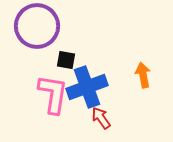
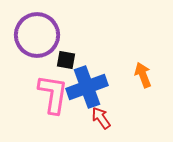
purple circle: moved 9 px down
orange arrow: rotated 10 degrees counterclockwise
